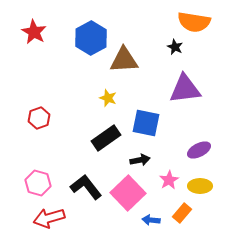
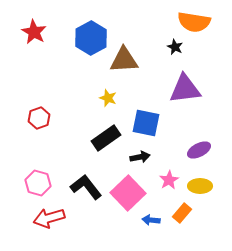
black arrow: moved 3 px up
